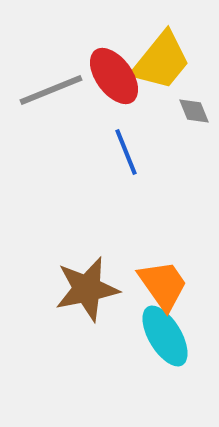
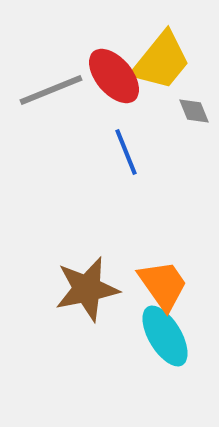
red ellipse: rotated 4 degrees counterclockwise
